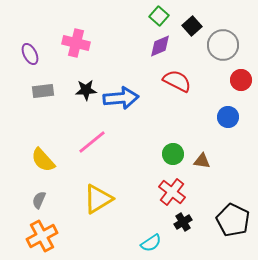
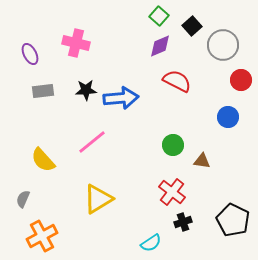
green circle: moved 9 px up
gray semicircle: moved 16 px left, 1 px up
black cross: rotated 12 degrees clockwise
